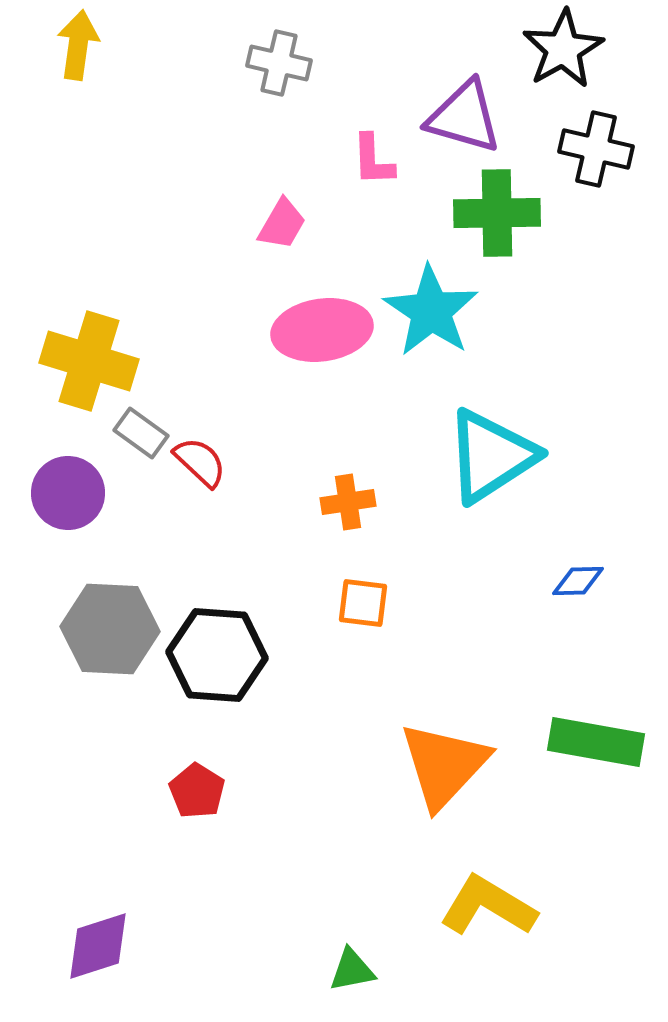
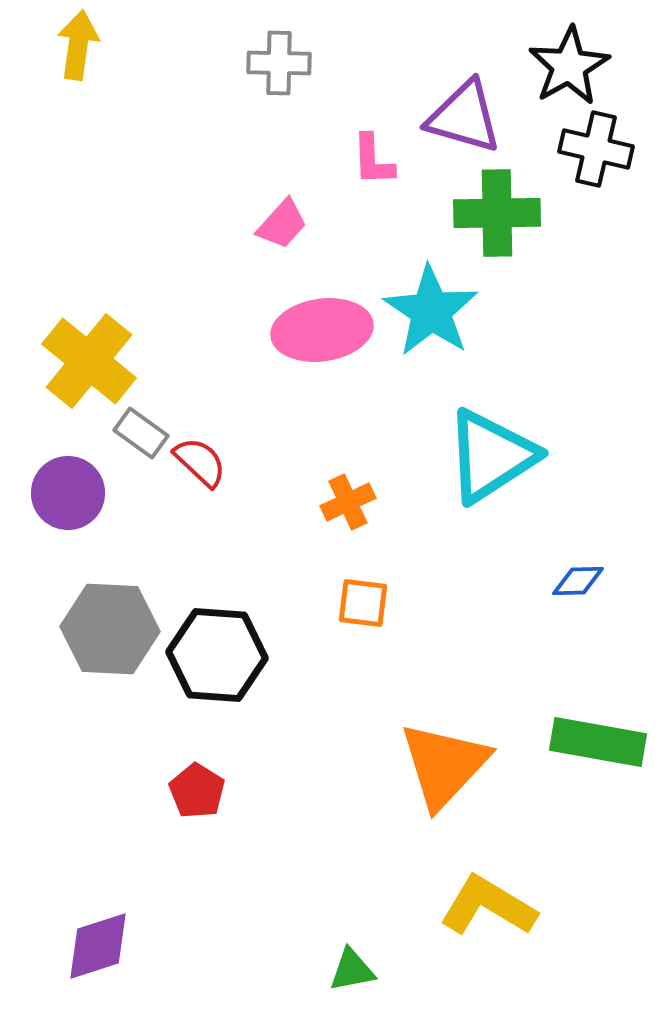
black star: moved 6 px right, 17 px down
gray cross: rotated 12 degrees counterclockwise
pink trapezoid: rotated 12 degrees clockwise
yellow cross: rotated 22 degrees clockwise
orange cross: rotated 16 degrees counterclockwise
green rectangle: moved 2 px right
